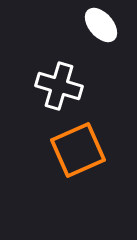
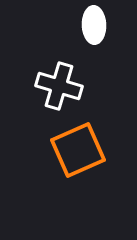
white ellipse: moved 7 px left; rotated 39 degrees clockwise
